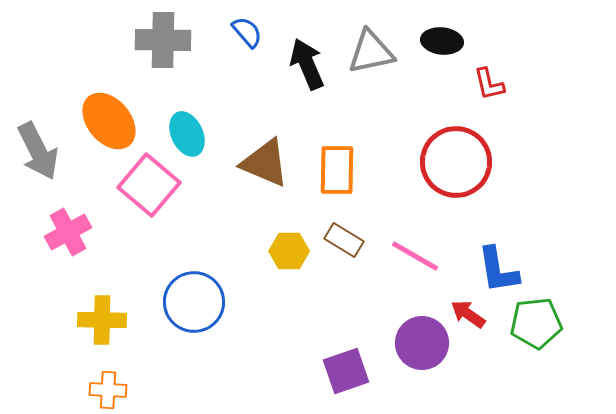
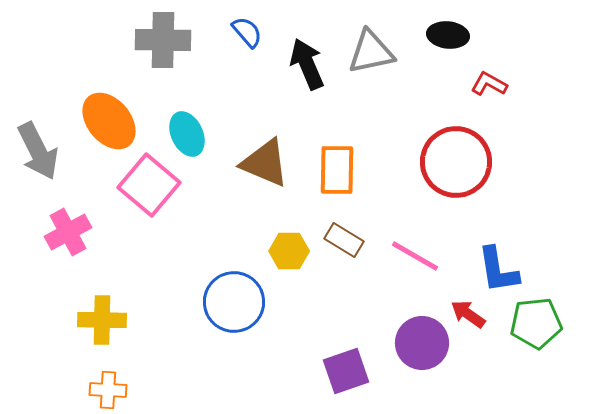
black ellipse: moved 6 px right, 6 px up
red L-shape: rotated 132 degrees clockwise
blue circle: moved 40 px right
